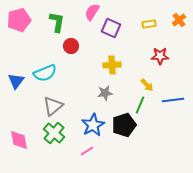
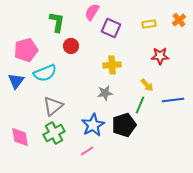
pink pentagon: moved 7 px right, 30 px down
green cross: rotated 20 degrees clockwise
pink diamond: moved 1 px right, 3 px up
